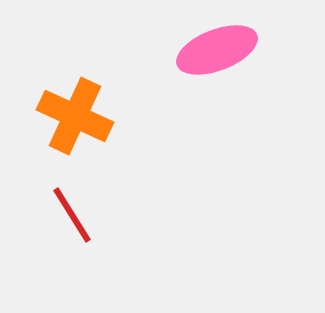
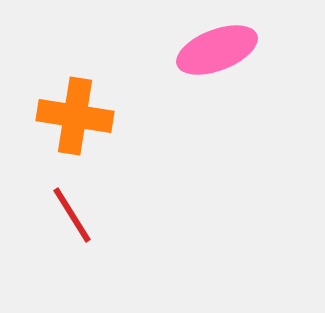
orange cross: rotated 16 degrees counterclockwise
